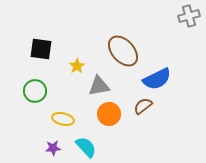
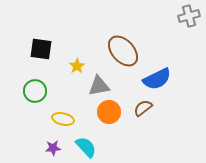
brown semicircle: moved 2 px down
orange circle: moved 2 px up
